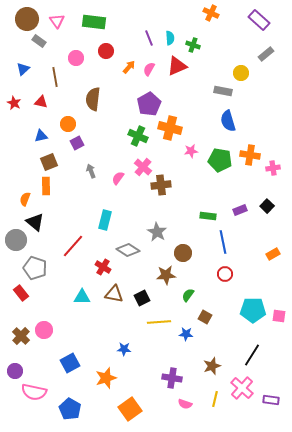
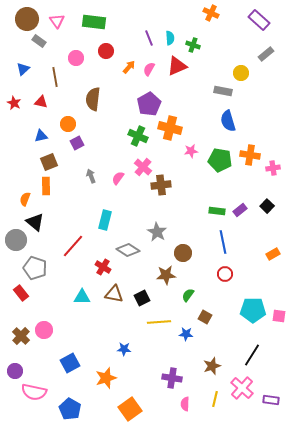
gray arrow at (91, 171): moved 5 px down
purple rectangle at (240, 210): rotated 16 degrees counterclockwise
green rectangle at (208, 216): moved 9 px right, 5 px up
pink semicircle at (185, 404): rotated 72 degrees clockwise
